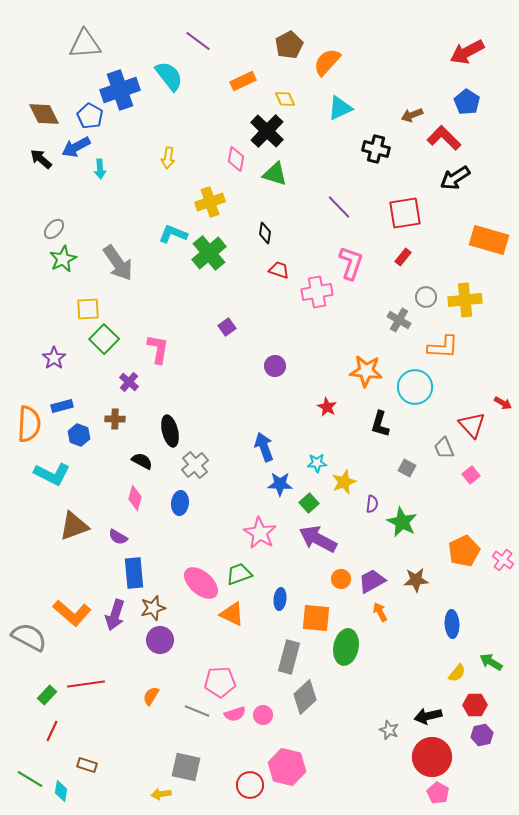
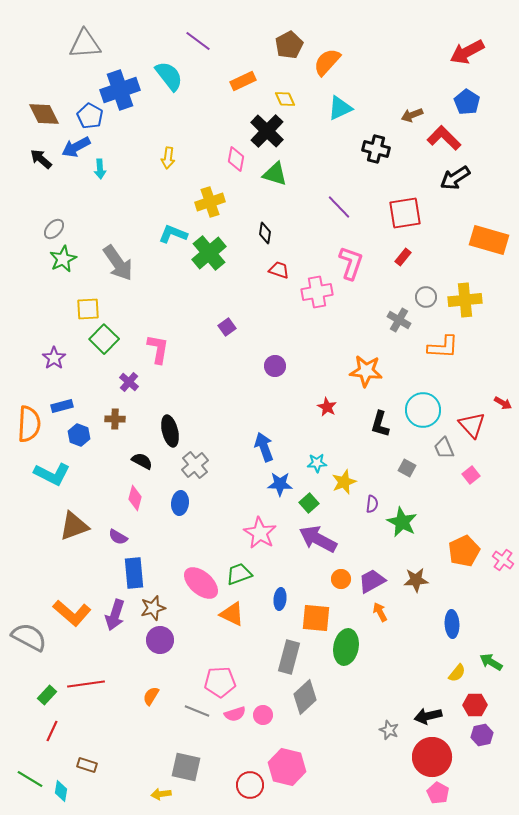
cyan circle at (415, 387): moved 8 px right, 23 px down
